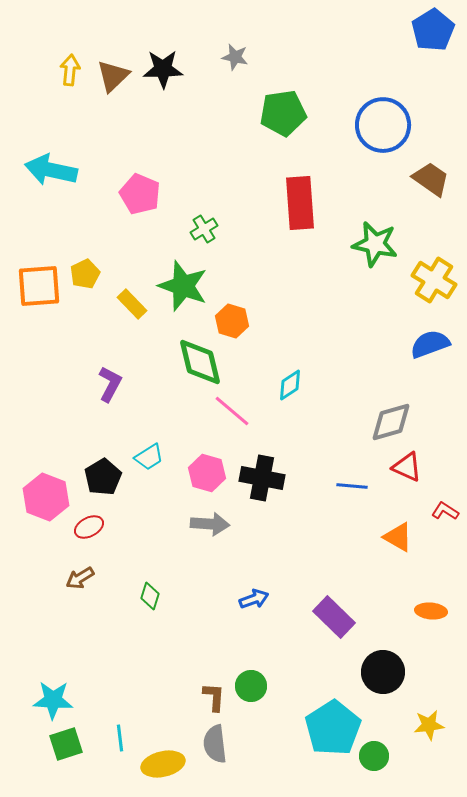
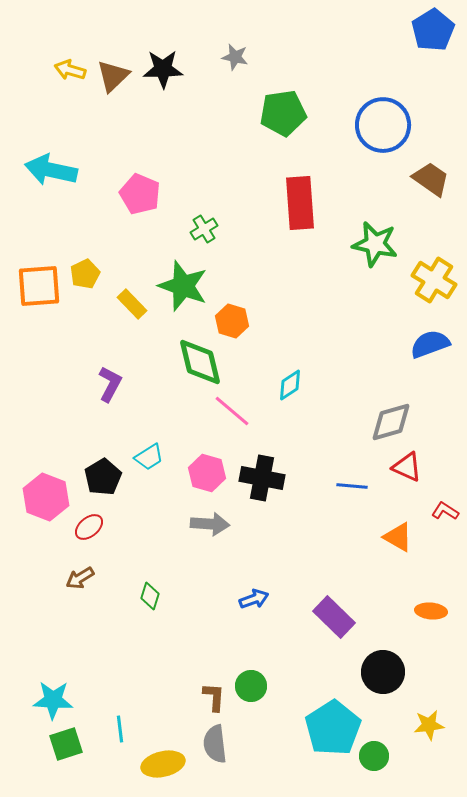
yellow arrow at (70, 70): rotated 80 degrees counterclockwise
red ellipse at (89, 527): rotated 12 degrees counterclockwise
cyan line at (120, 738): moved 9 px up
